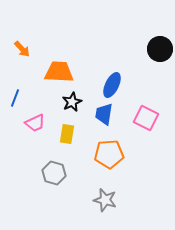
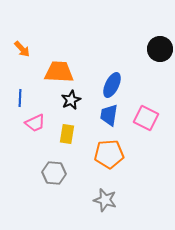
blue line: moved 5 px right; rotated 18 degrees counterclockwise
black star: moved 1 px left, 2 px up
blue trapezoid: moved 5 px right, 1 px down
gray hexagon: rotated 10 degrees counterclockwise
